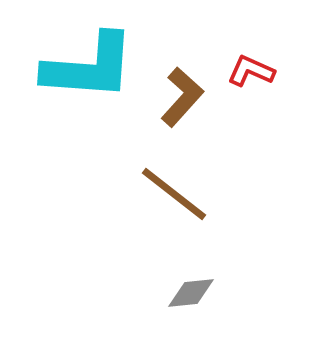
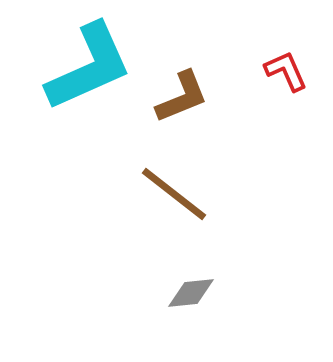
cyan L-shape: rotated 28 degrees counterclockwise
red L-shape: moved 35 px right; rotated 42 degrees clockwise
brown L-shape: rotated 26 degrees clockwise
